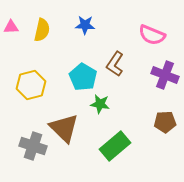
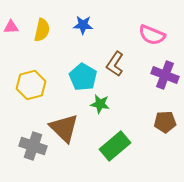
blue star: moved 2 px left
